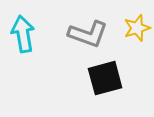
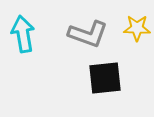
yellow star: rotated 20 degrees clockwise
black square: rotated 9 degrees clockwise
